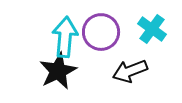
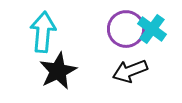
purple circle: moved 25 px right, 3 px up
cyan arrow: moved 22 px left, 5 px up
